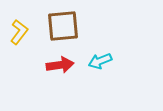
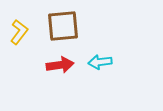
cyan arrow: moved 1 px down; rotated 15 degrees clockwise
